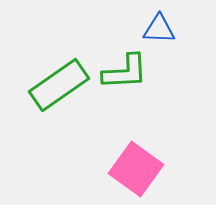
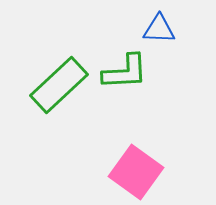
green rectangle: rotated 8 degrees counterclockwise
pink square: moved 3 px down
